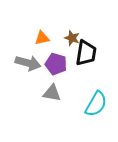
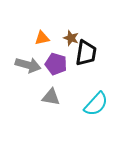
brown star: moved 1 px left
gray arrow: moved 2 px down
gray triangle: moved 1 px left, 4 px down
cyan semicircle: rotated 12 degrees clockwise
